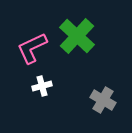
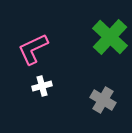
green cross: moved 33 px right, 1 px down
pink L-shape: moved 1 px right, 1 px down
